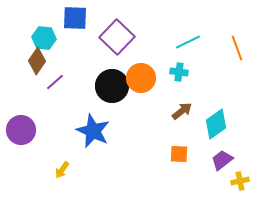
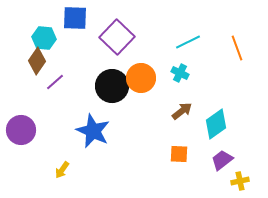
cyan cross: moved 1 px right, 1 px down; rotated 18 degrees clockwise
